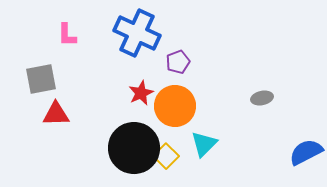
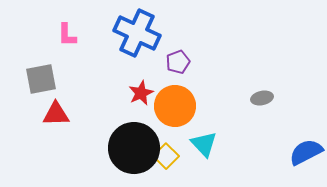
cyan triangle: rotated 28 degrees counterclockwise
